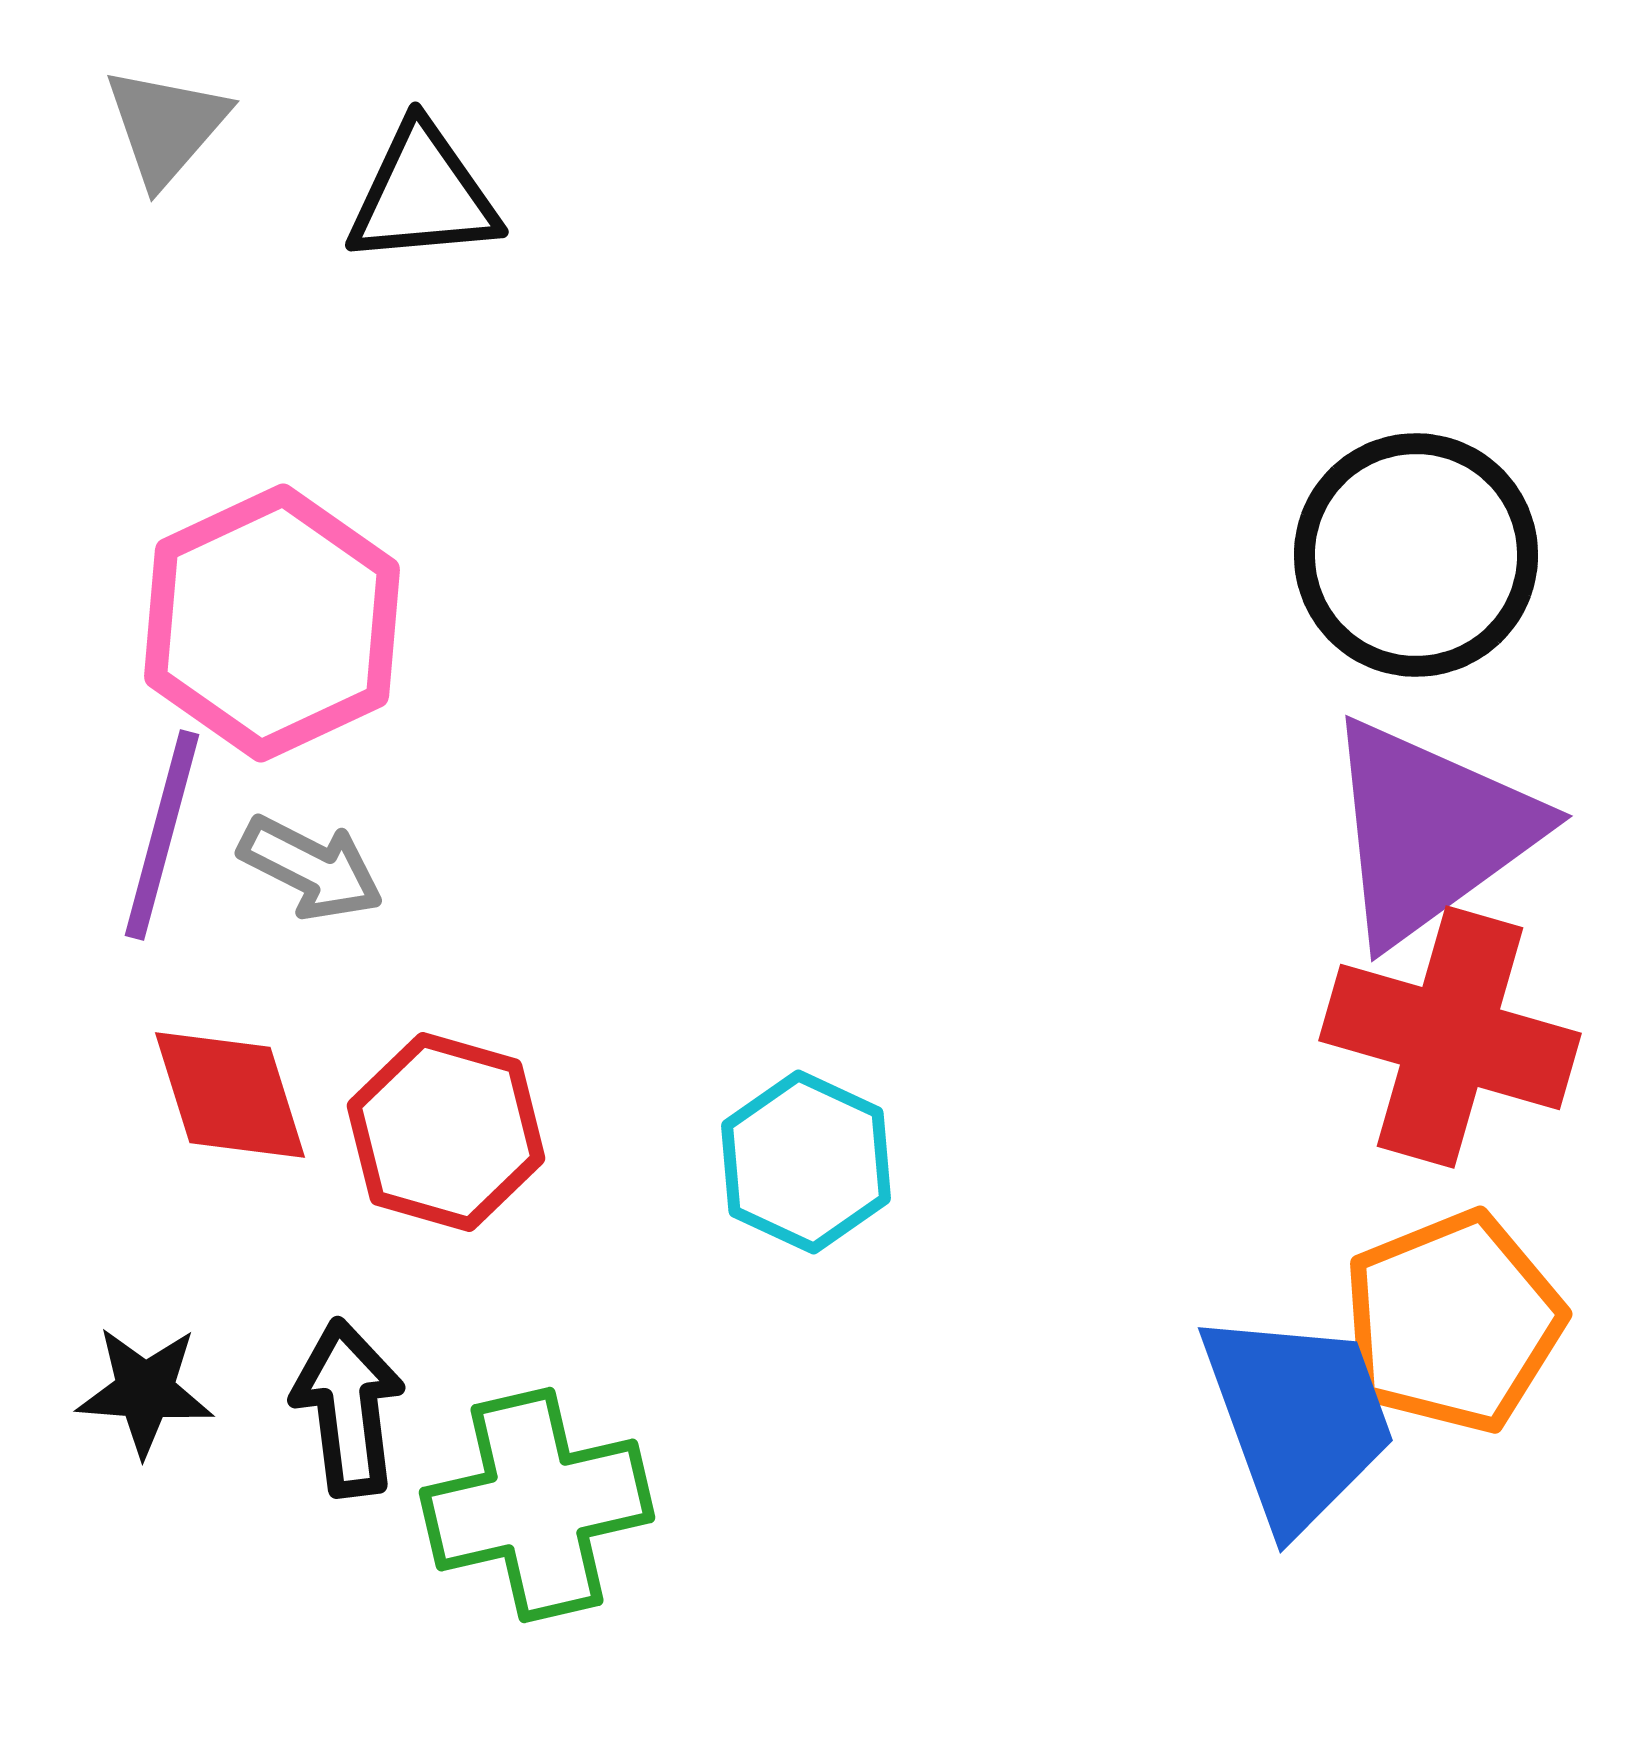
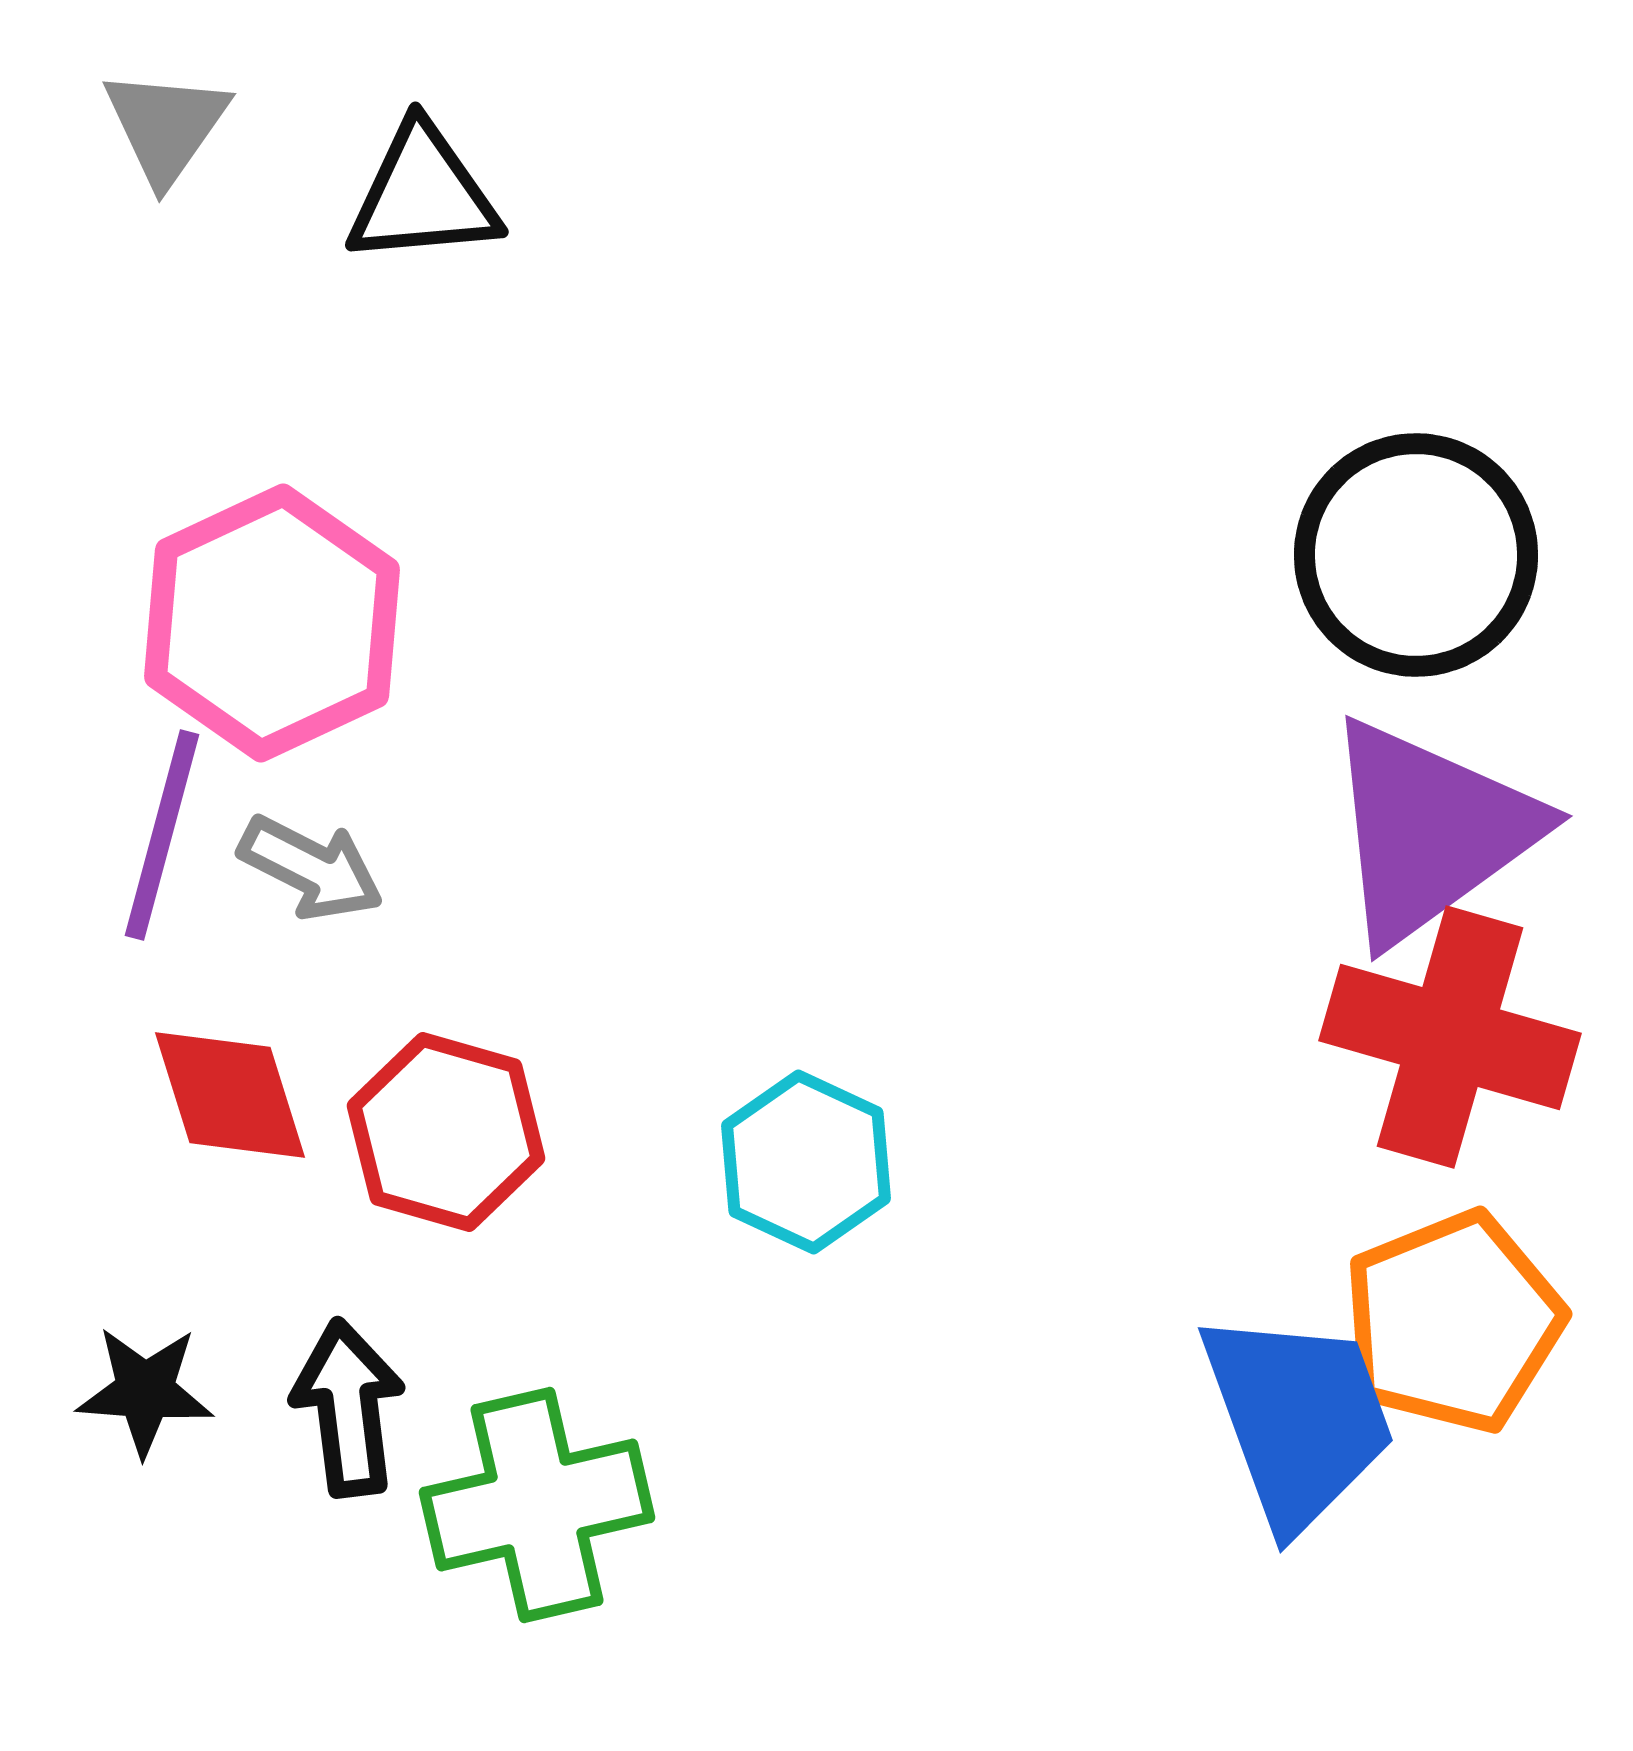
gray triangle: rotated 6 degrees counterclockwise
